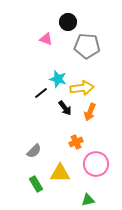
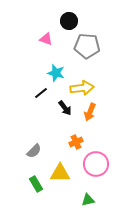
black circle: moved 1 px right, 1 px up
cyan star: moved 2 px left, 6 px up
